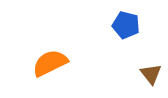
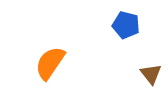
orange semicircle: rotated 30 degrees counterclockwise
